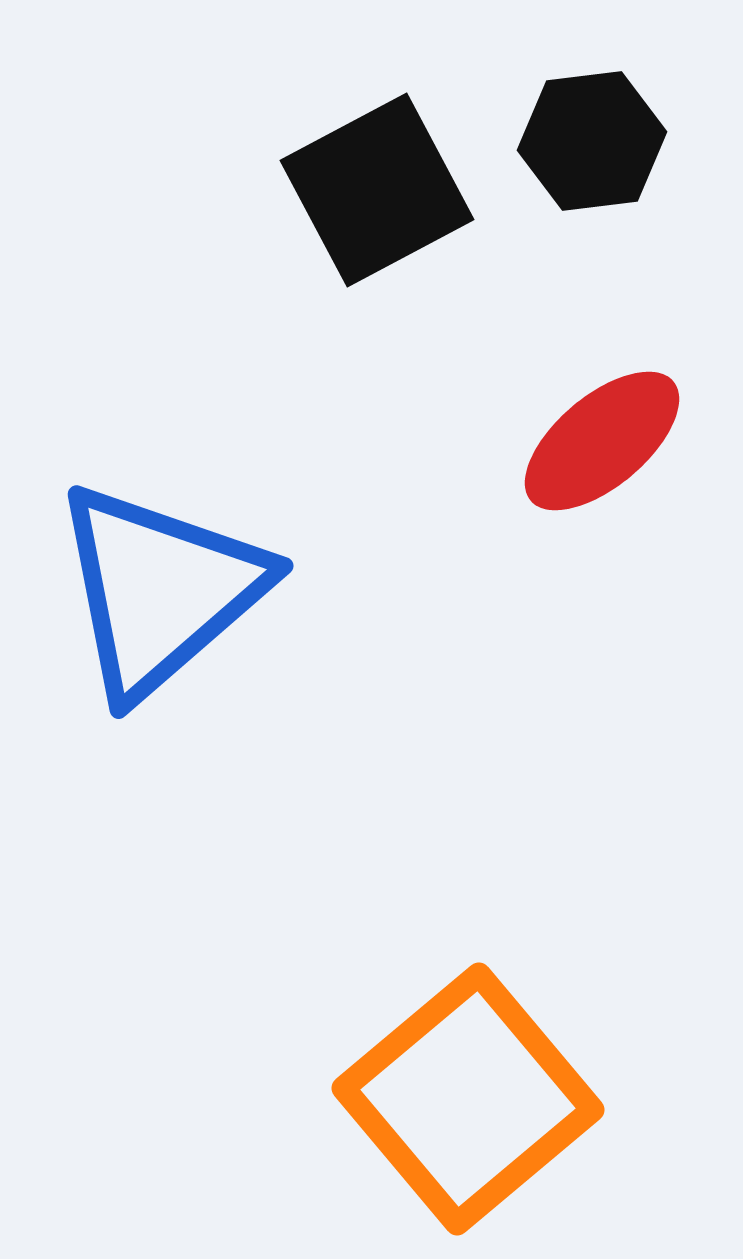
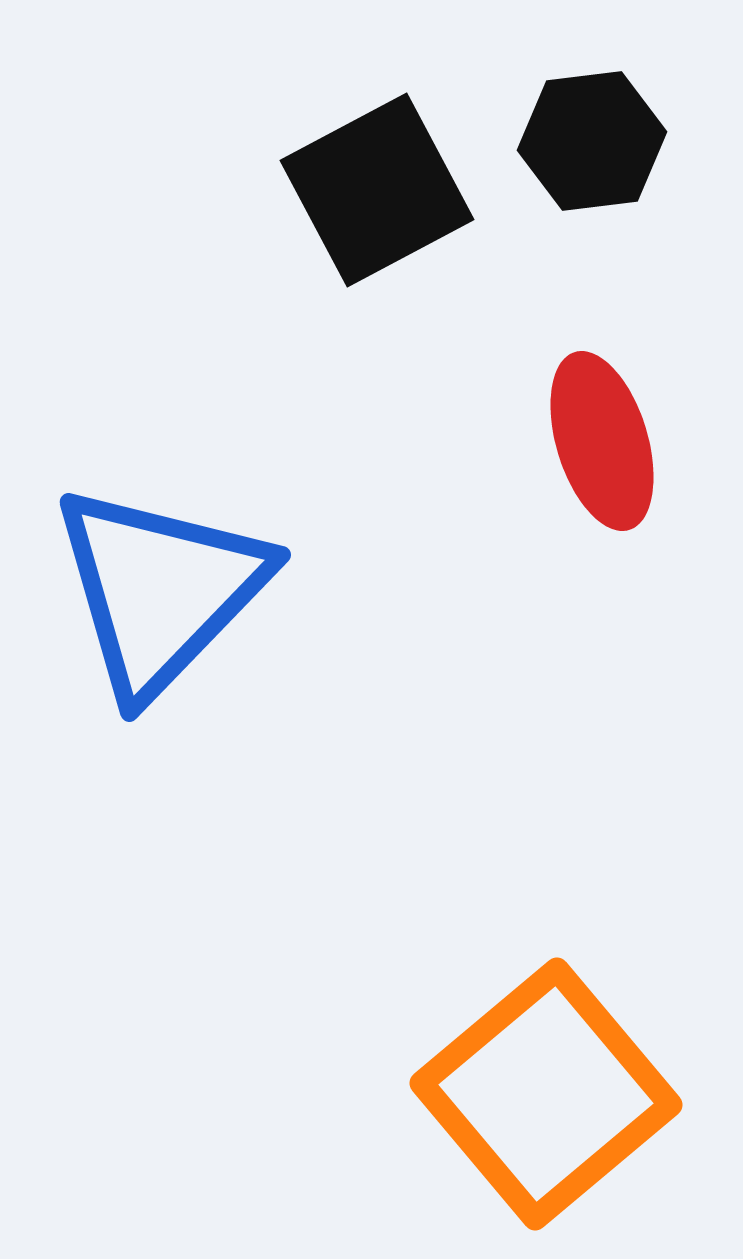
red ellipse: rotated 67 degrees counterclockwise
blue triangle: rotated 5 degrees counterclockwise
orange square: moved 78 px right, 5 px up
